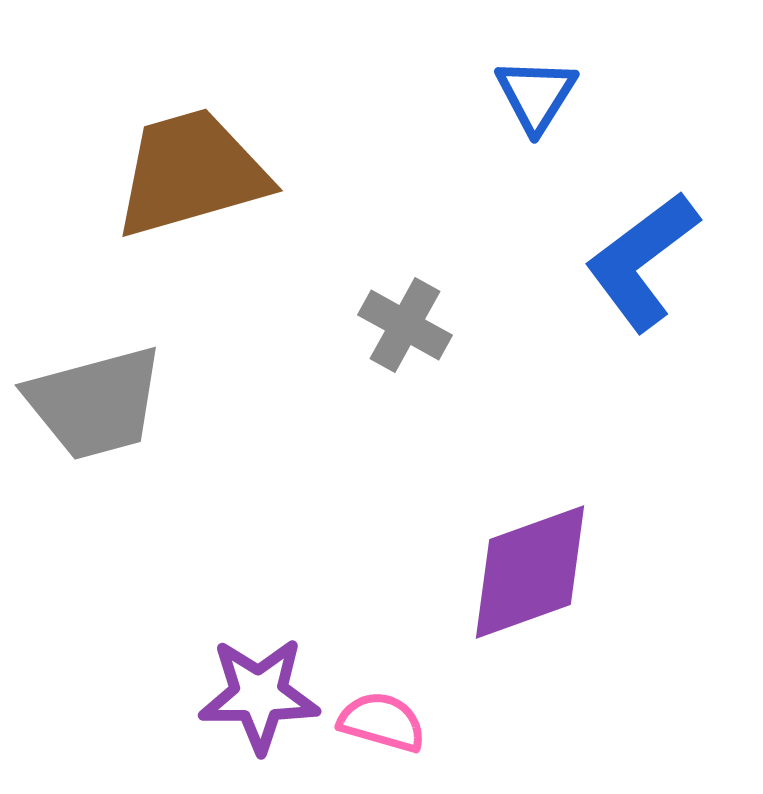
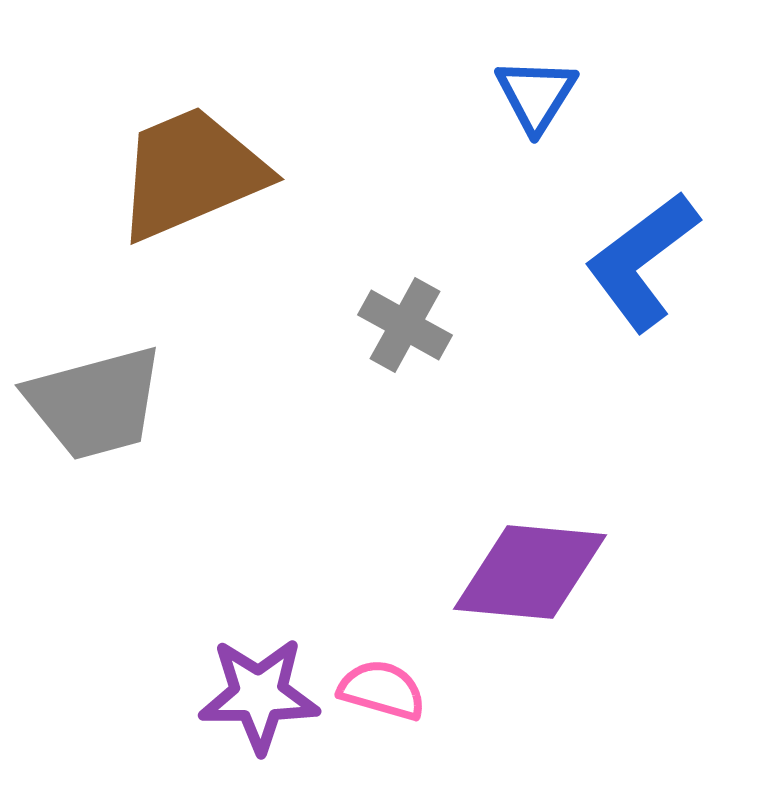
brown trapezoid: rotated 7 degrees counterclockwise
purple diamond: rotated 25 degrees clockwise
pink semicircle: moved 32 px up
